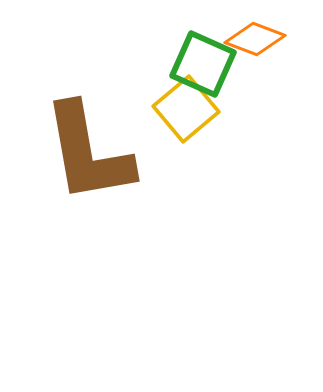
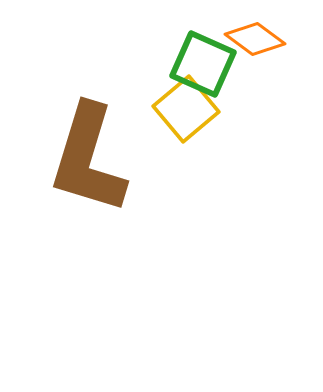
orange diamond: rotated 16 degrees clockwise
brown L-shape: moved 6 px down; rotated 27 degrees clockwise
